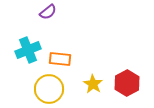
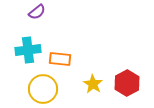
purple semicircle: moved 11 px left
cyan cross: rotated 15 degrees clockwise
yellow circle: moved 6 px left
